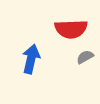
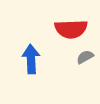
blue arrow: rotated 16 degrees counterclockwise
